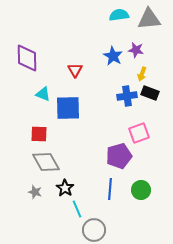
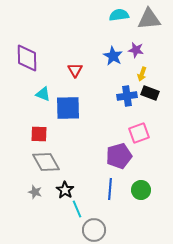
black star: moved 2 px down
